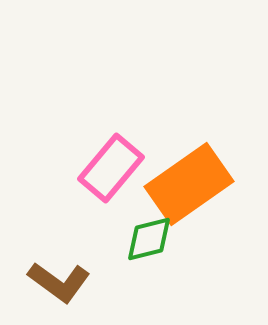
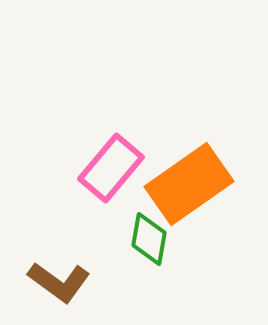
green diamond: rotated 66 degrees counterclockwise
